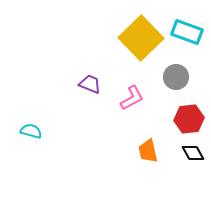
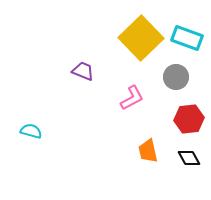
cyan rectangle: moved 6 px down
purple trapezoid: moved 7 px left, 13 px up
black diamond: moved 4 px left, 5 px down
